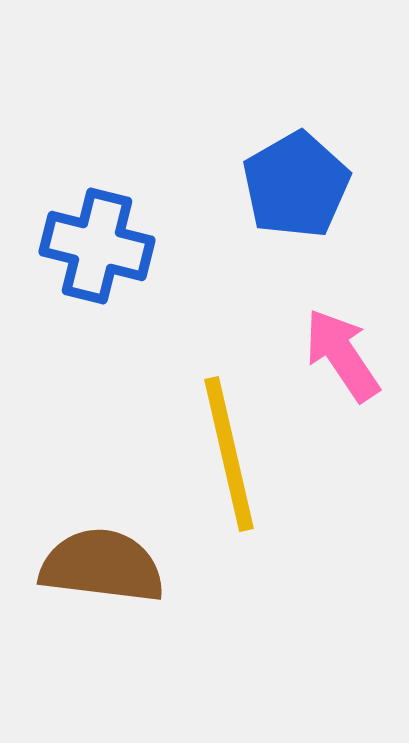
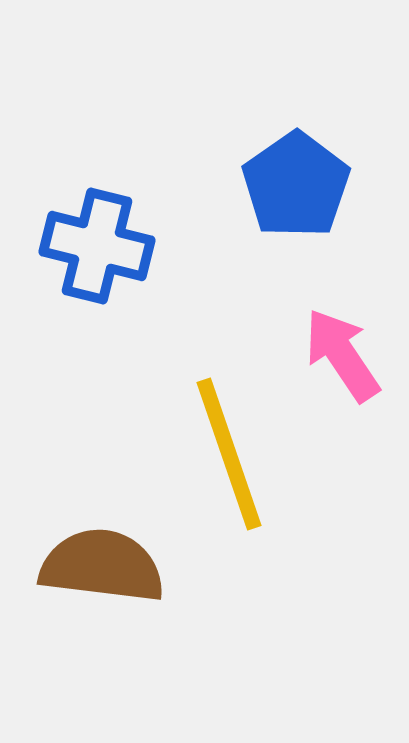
blue pentagon: rotated 5 degrees counterclockwise
yellow line: rotated 6 degrees counterclockwise
